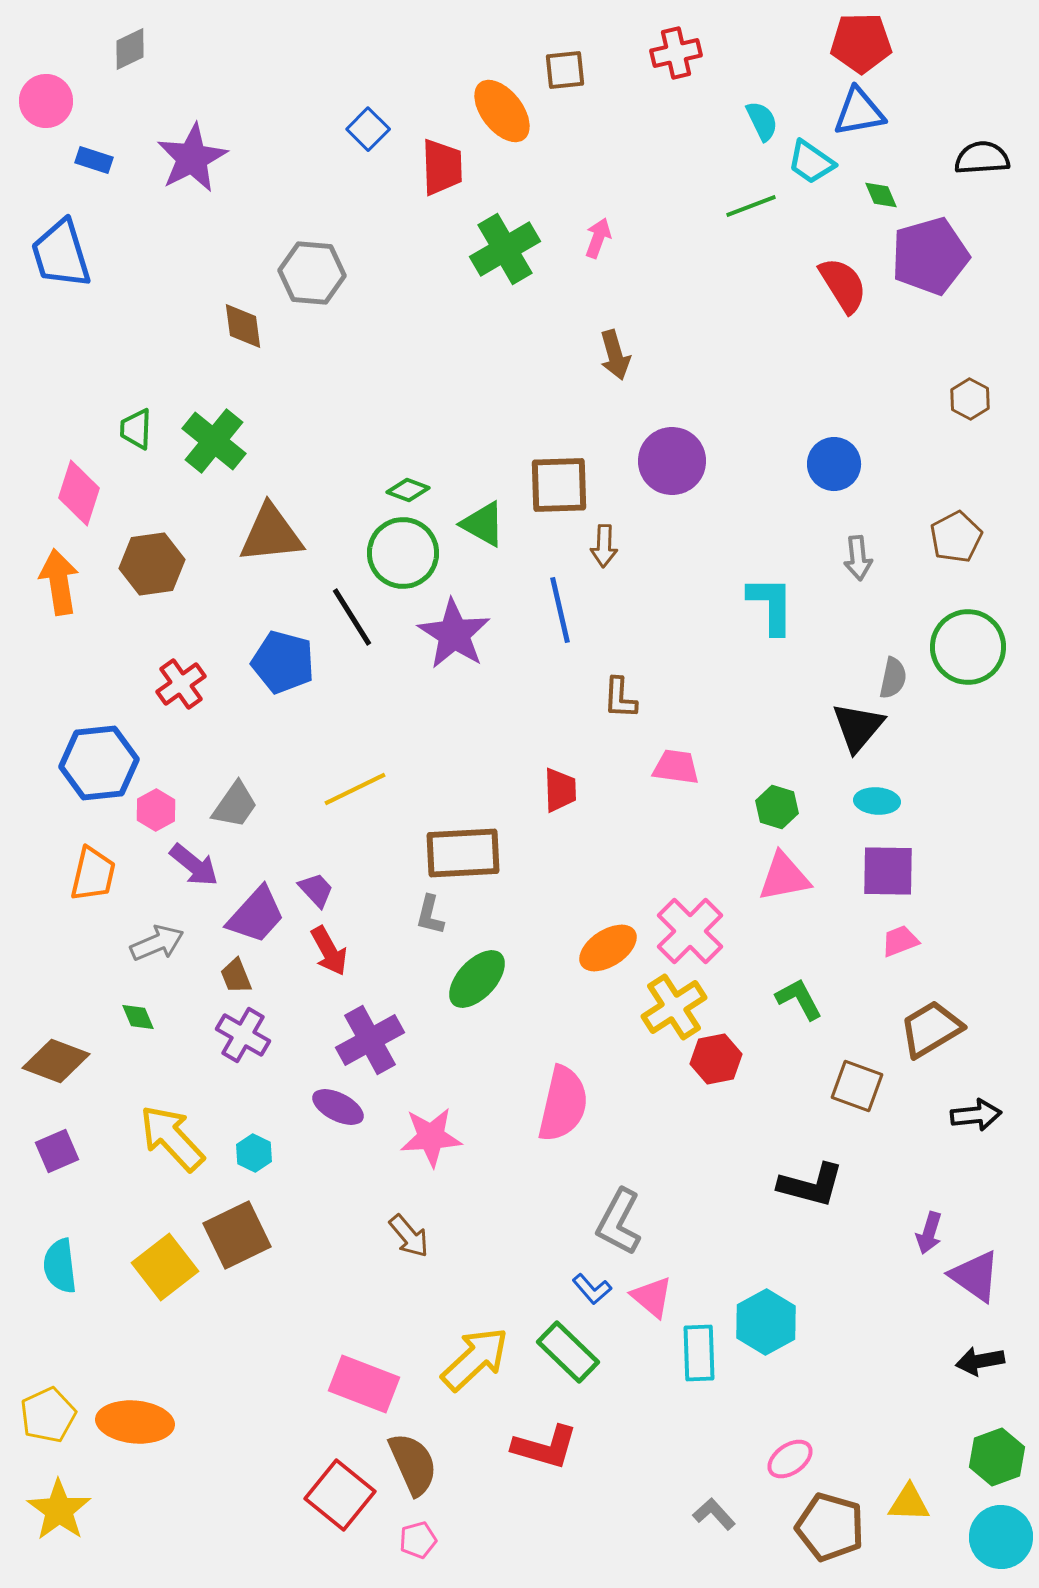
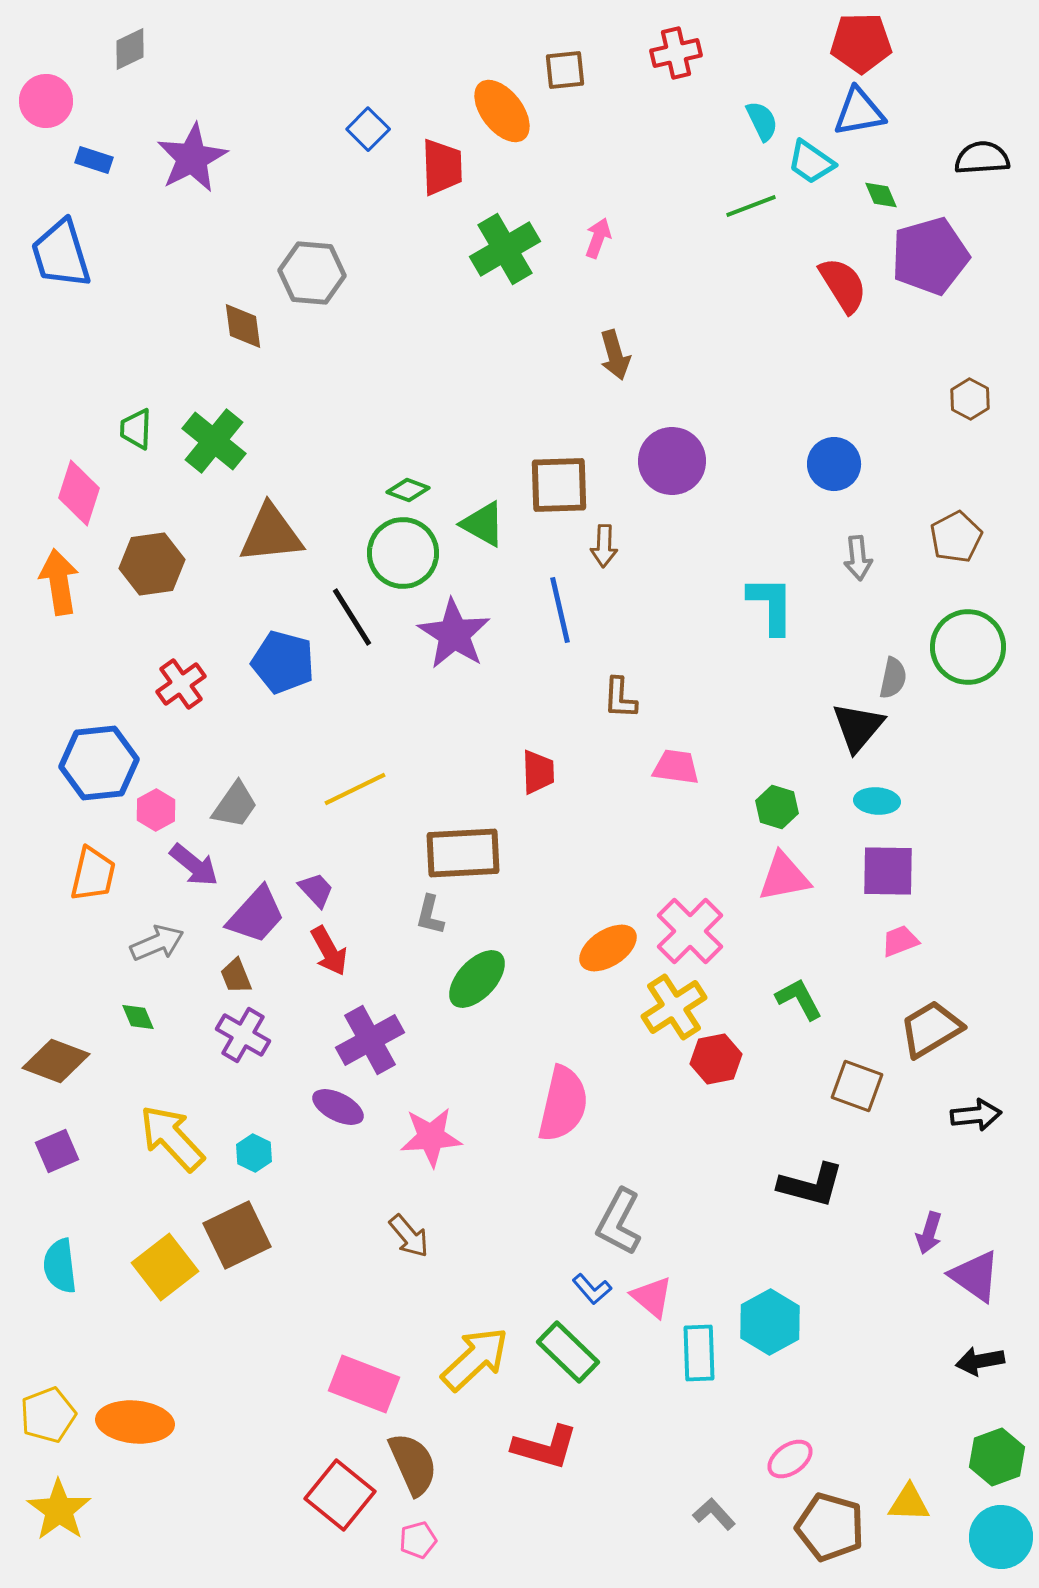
red trapezoid at (560, 790): moved 22 px left, 18 px up
cyan hexagon at (766, 1322): moved 4 px right
yellow pentagon at (48, 1415): rotated 4 degrees clockwise
